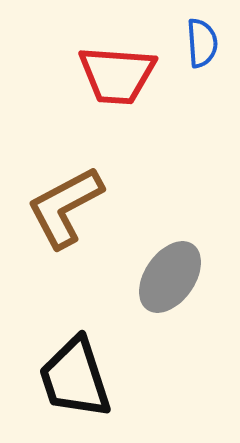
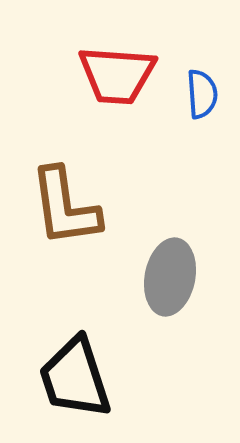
blue semicircle: moved 51 px down
brown L-shape: rotated 70 degrees counterclockwise
gray ellipse: rotated 24 degrees counterclockwise
